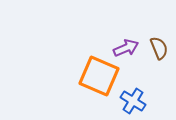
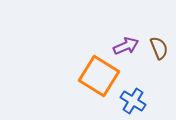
purple arrow: moved 2 px up
orange square: rotated 9 degrees clockwise
